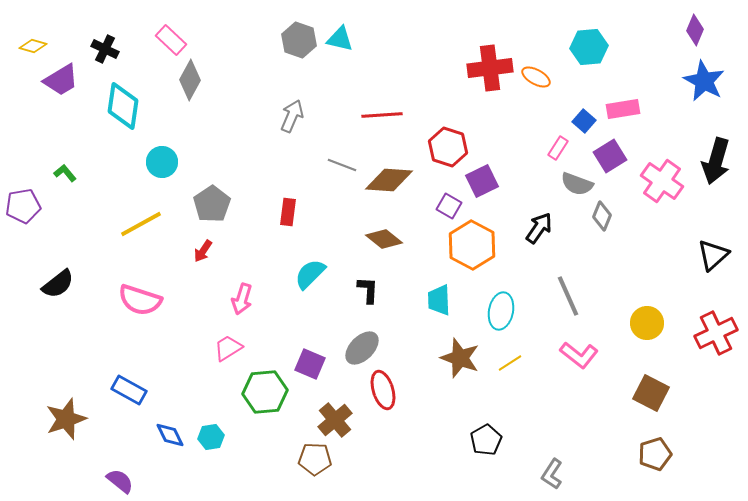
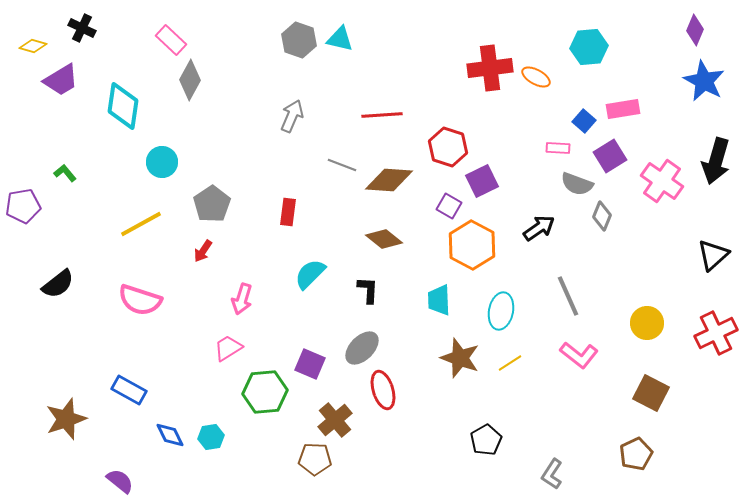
black cross at (105, 49): moved 23 px left, 21 px up
pink rectangle at (558, 148): rotated 60 degrees clockwise
black arrow at (539, 228): rotated 20 degrees clockwise
brown pentagon at (655, 454): moved 19 px left; rotated 8 degrees counterclockwise
